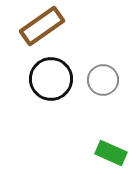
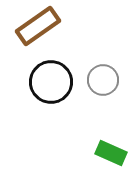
brown rectangle: moved 4 px left
black circle: moved 3 px down
